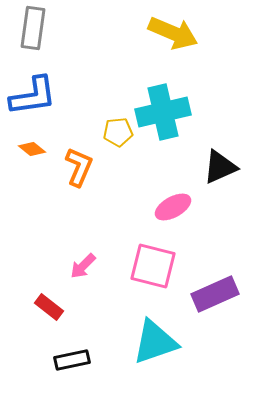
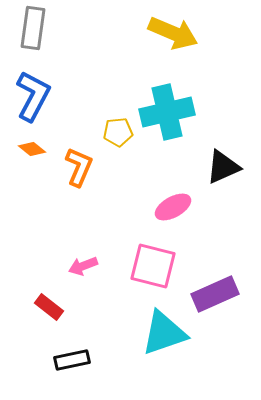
blue L-shape: rotated 54 degrees counterclockwise
cyan cross: moved 4 px right
black triangle: moved 3 px right
pink arrow: rotated 24 degrees clockwise
cyan triangle: moved 9 px right, 9 px up
